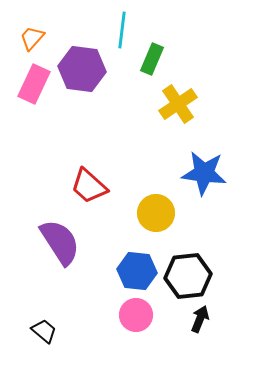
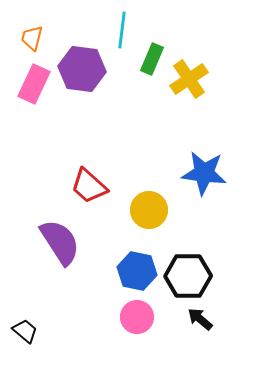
orange trapezoid: rotated 28 degrees counterclockwise
yellow cross: moved 11 px right, 25 px up
yellow circle: moved 7 px left, 3 px up
blue hexagon: rotated 6 degrees clockwise
black hexagon: rotated 6 degrees clockwise
pink circle: moved 1 px right, 2 px down
black arrow: rotated 72 degrees counterclockwise
black trapezoid: moved 19 px left
